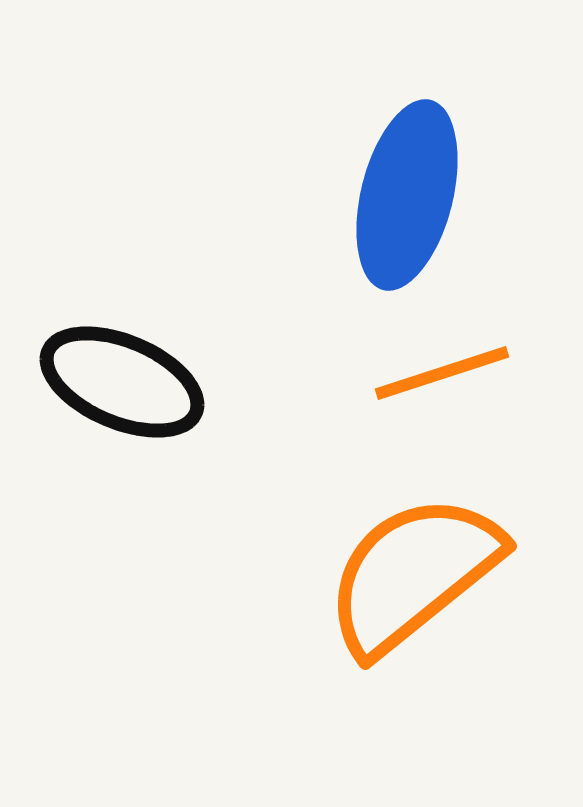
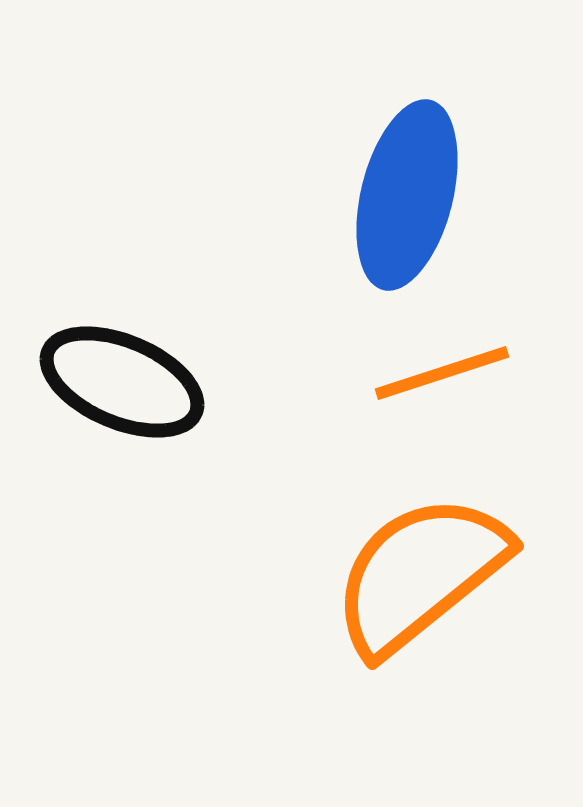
orange semicircle: moved 7 px right
